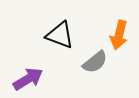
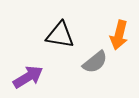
black triangle: rotated 12 degrees counterclockwise
purple arrow: moved 2 px up
